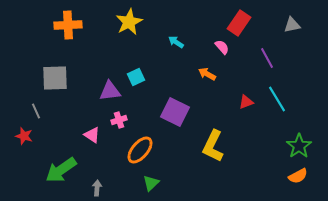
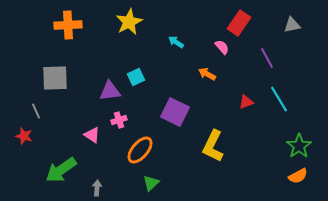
cyan line: moved 2 px right
